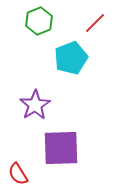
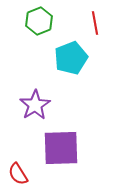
red line: rotated 55 degrees counterclockwise
